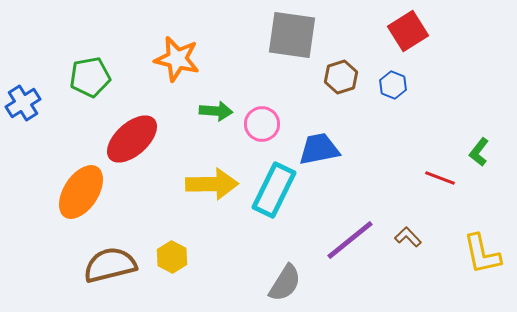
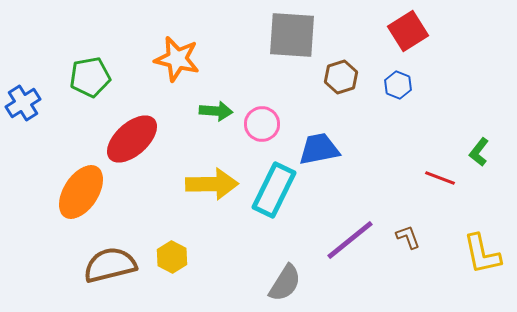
gray square: rotated 4 degrees counterclockwise
blue hexagon: moved 5 px right
brown L-shape: rotated 24 degrees clockwise
